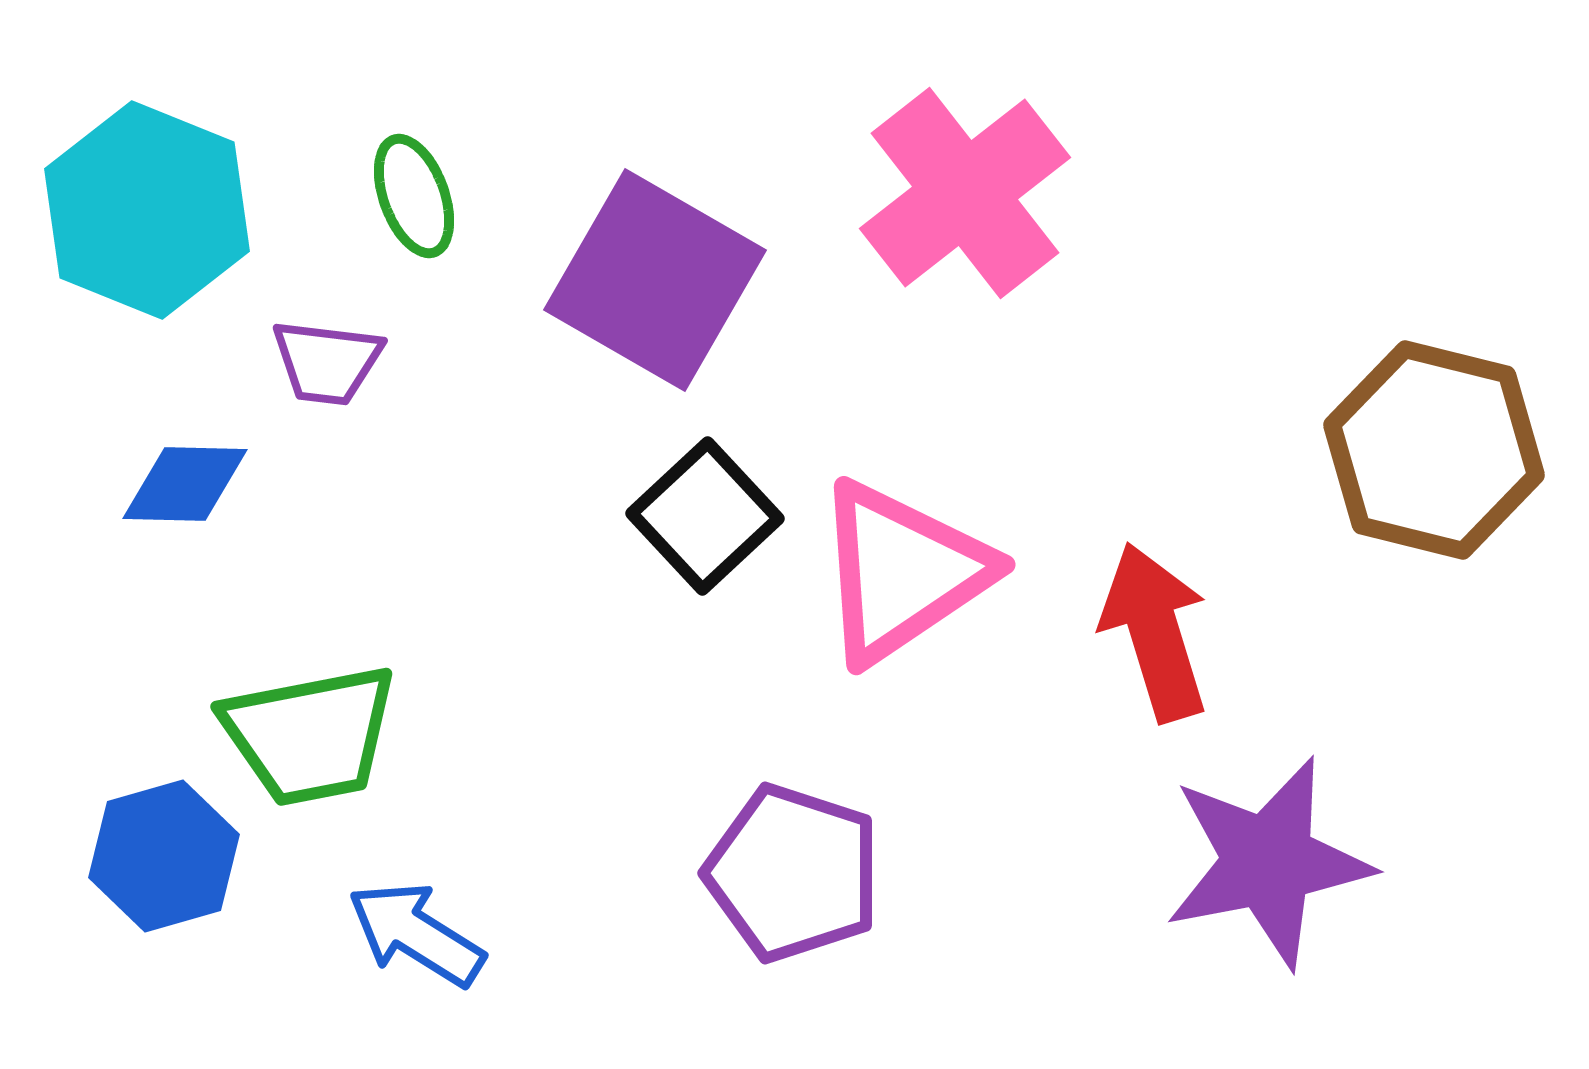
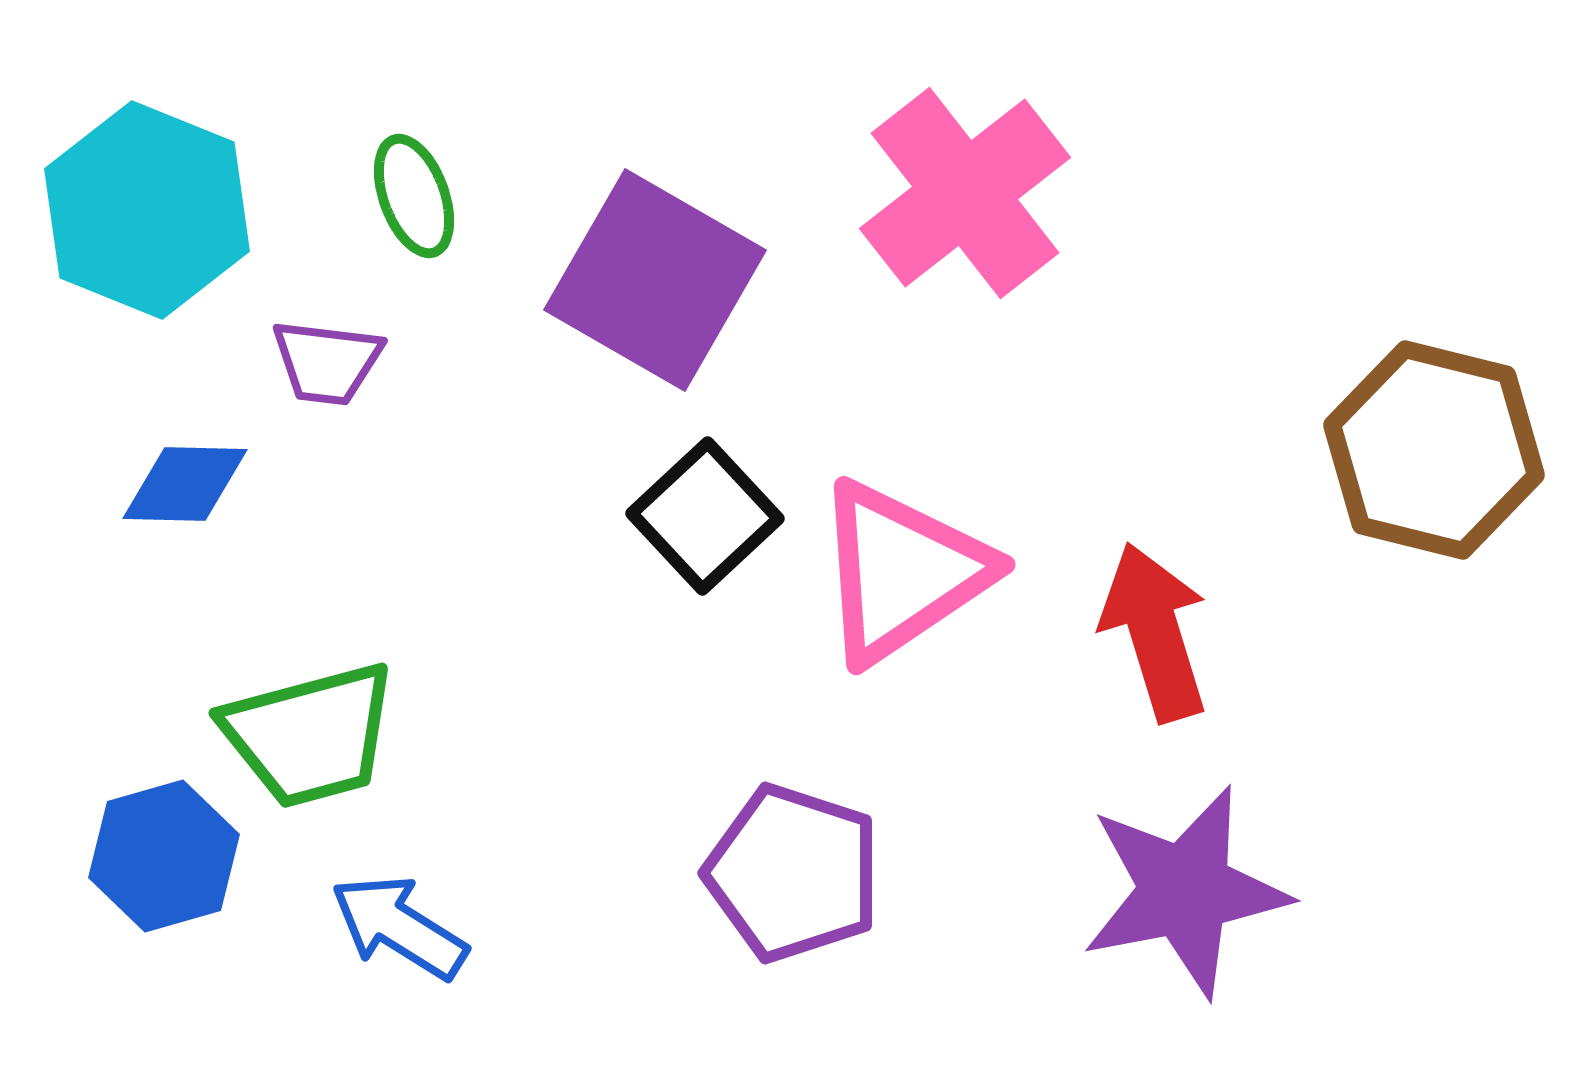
green trapezoid: rotated 4 degrees counterclockwise
purple star: moved 83 px left, 29 px down
blue arrow: moved 17 px left, 7 px up
